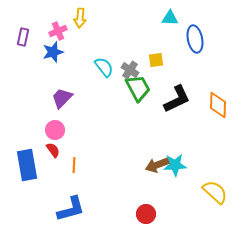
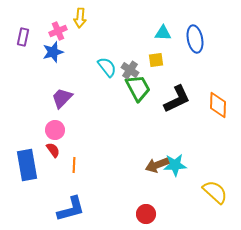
cyan triangle: moved 7 px left, 15 px down
cyan semicircle: moved 3 px right
